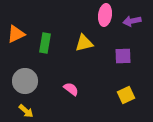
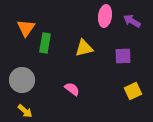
pink ellipse: moved 1 px down
purple arrow: rotated 42 degrees clockwise
orange triangle: moved 10 px right, 6 px up; rotated 30 degrees counterclockwise
yellow triangle: moved 5 px down
gray circle: moved 3 px left, 1 px up
pink semicircle: moved 1 px right
yellow square: moved 7 px right, 4 px up
yellow arrow: moved 1 px left
